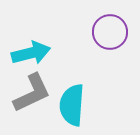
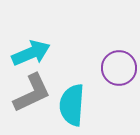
purple circle: moved 9 px right, 36 px down
cyan arrow: rotated 9 degrees counterclockwise
